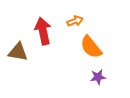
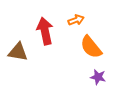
orange arrow: moved 1 px right, 1 px up
red arrow: moved 2 px right
purple star: rotated 21 degrees clockwise
